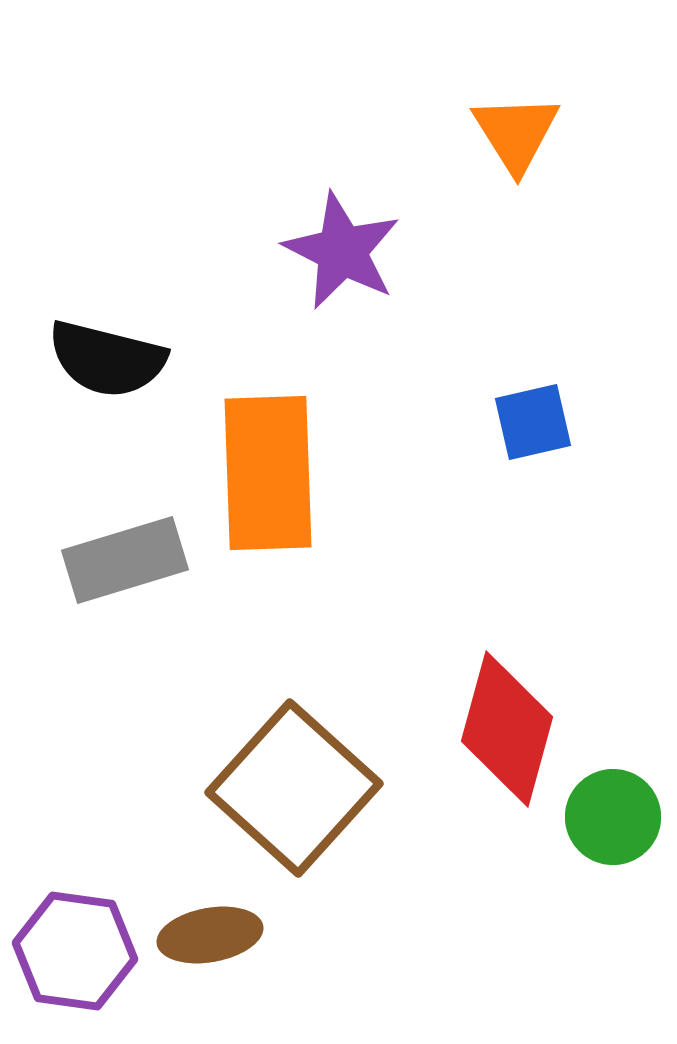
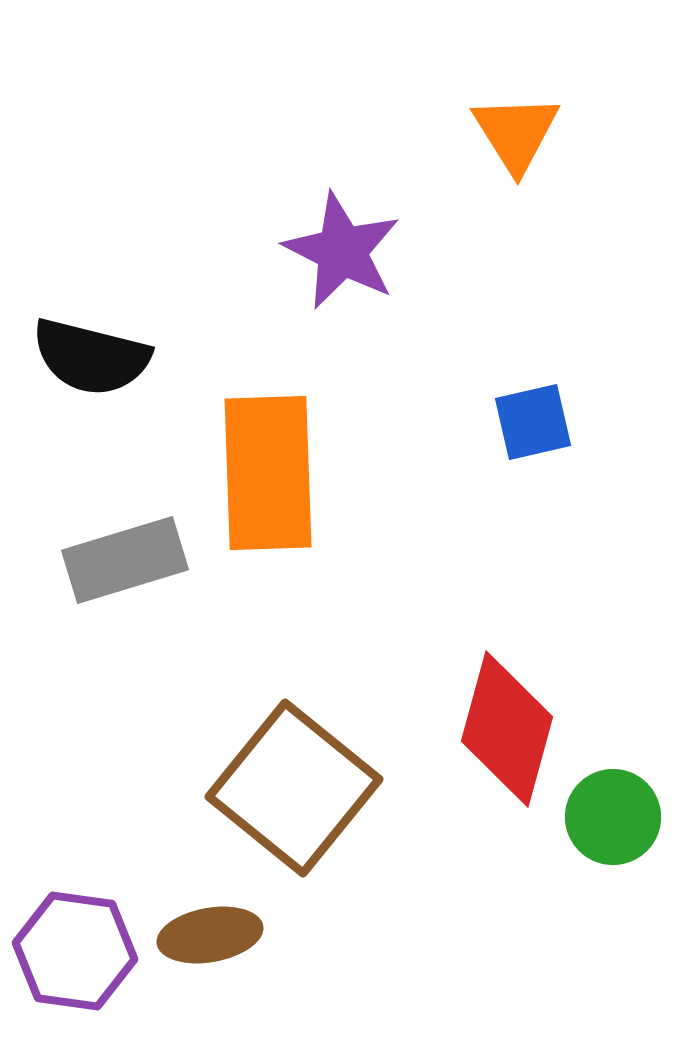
black semicircle: moved 16 px left, 2 px up
brown square: rotated 3 degrees counterclockwise
